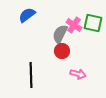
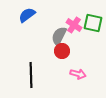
gray semicircle: moved 1 px left, 2 px down
